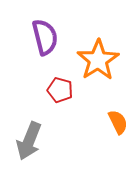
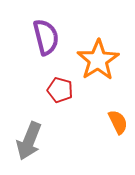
purple semicircle: moved 1 px right
